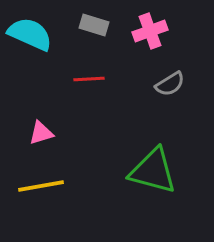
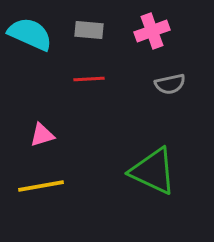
gray rectangle: moved 5 px left, 5 px down; rotated 12 degrees counterclockwise
pink cross: moved 2 px right
gray semicircle: rotated 20 degrees clockwise
pink triangle: moved 1 px right, 2 px down
green triangle: rotated 10 degrees clockwise
